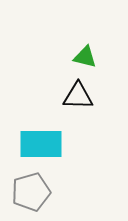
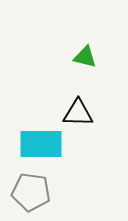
black triangle: moved 17 px down
gray pentagon: rotated 24 degrees clockwise
